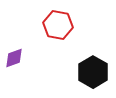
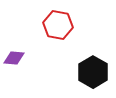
purple diamond: rotated 25 degrees clockwise
